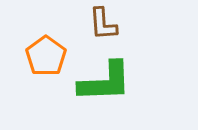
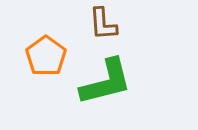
green L-shape: moved 1 px right; rotated 12 degrees counterclockwise
